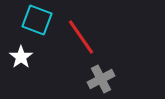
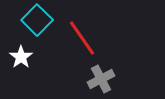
cyan square: rotated 24 degrees clockwise
red line: moved 1 px right, 1 px down
